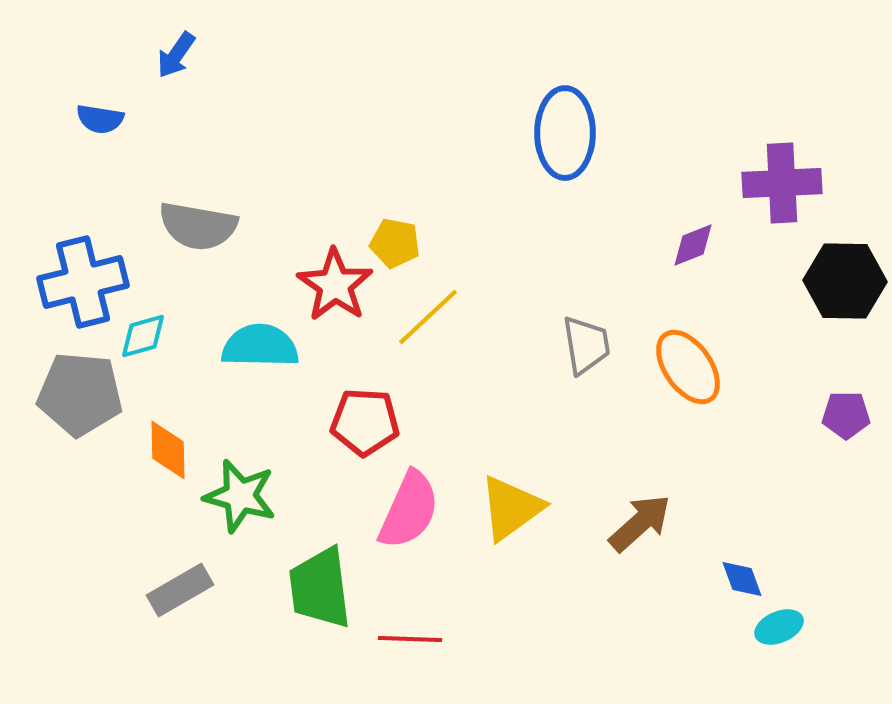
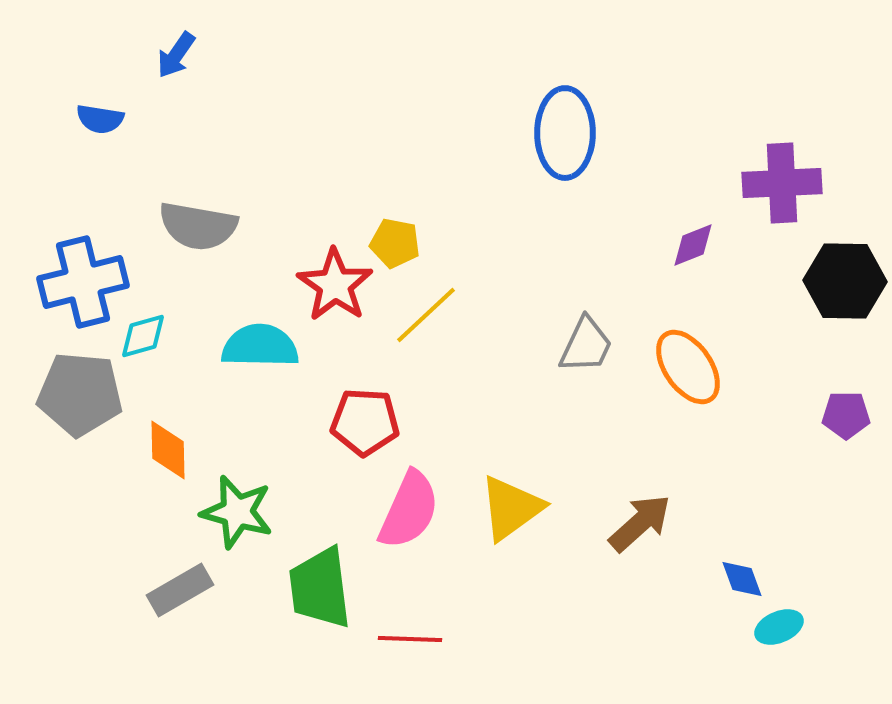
yellow line: moved 2 px left, 2 px up
gray trapezoid: rotated 34 degrees clockwise
green star: moved 3 px left, 16 px down
